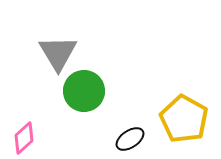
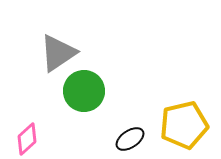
gray triangle: rotated 27 degrees clockwise
yellow pentagon: moved 6 px down; rotated 30 degrees clockwise
pink diamond: moved 3 px right, 1 px down
